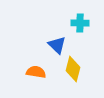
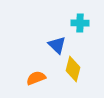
orange semicircle: moved 6 px down; rotated 30 degrees counterclockwise
